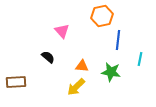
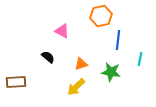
orange hexagon: moved 1 px left
pink triangle: rotated 21 degrees counterclockwise
orange triangle: moved 1 px left, 2 px up; rotated 24 degrees counterclockwise
